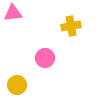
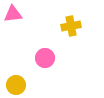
pink triangle: moved 1 px down
yellow circle: moved 1 px left
